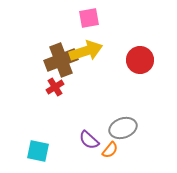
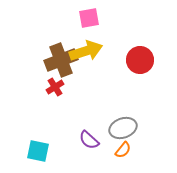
orange semicircle: moved 13 px right
